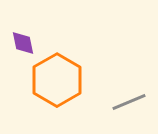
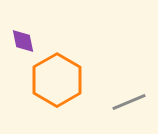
purple diamond: moved 2 px up
